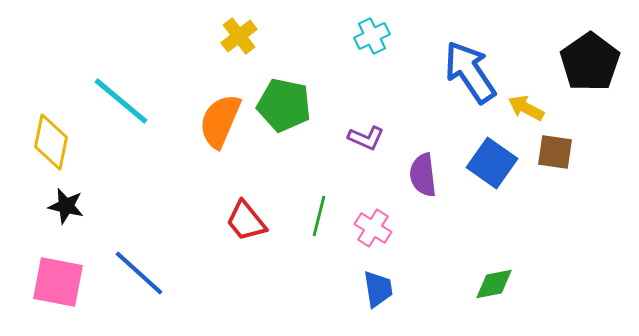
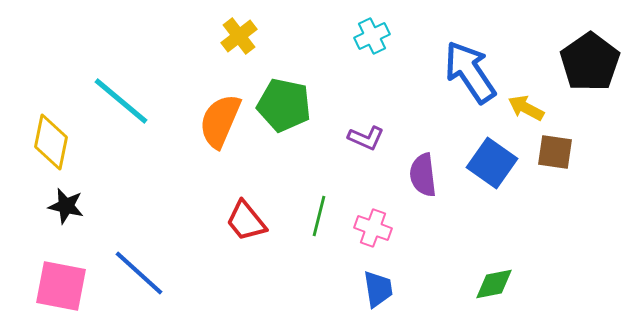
pink cross: rotated 12 degrees counterclockwise
pink square: moved 3 px right, 4 px down
